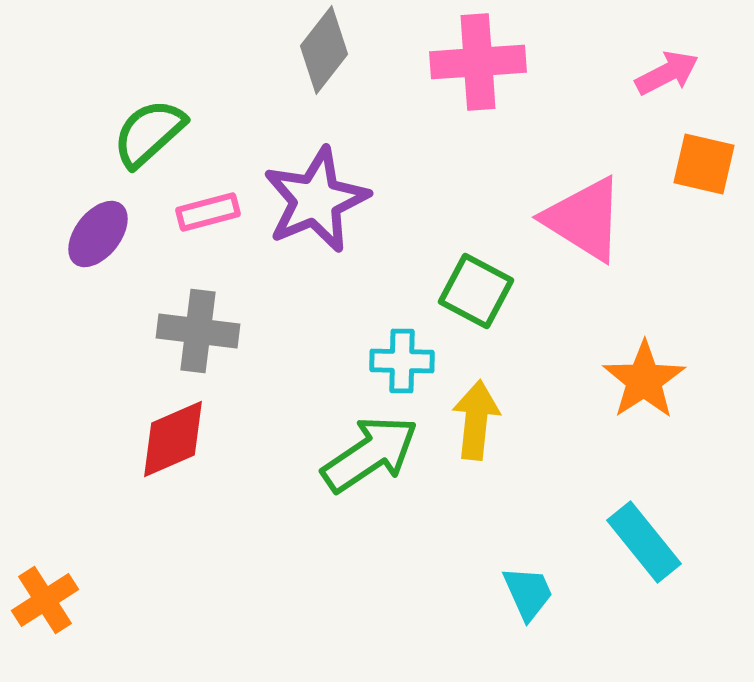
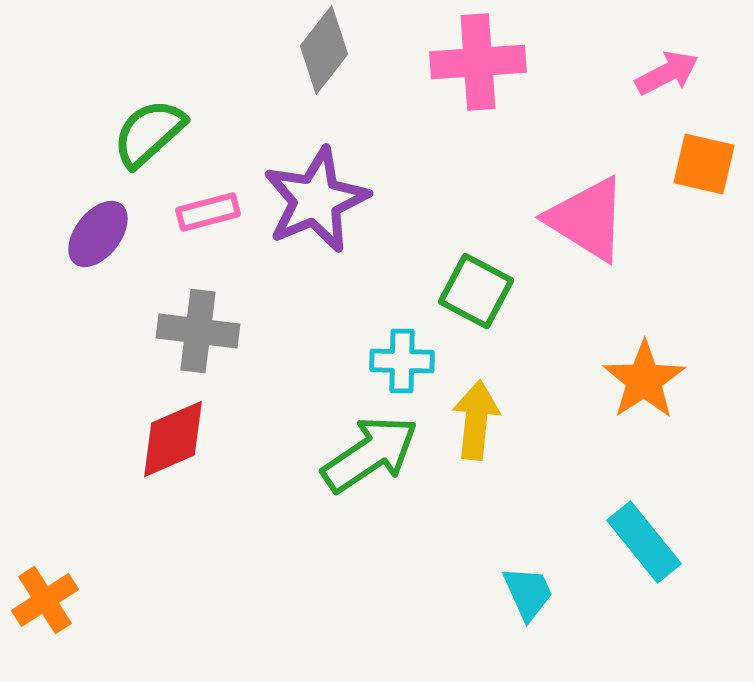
pink triangle: moved 3 px right
